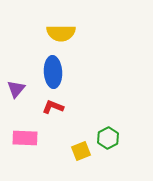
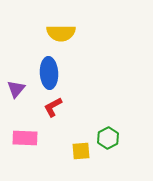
blue ellipse: moved 4 px left, 1 px down
red L-shape: rotated 50 degrees counterclockwise
yellow square: rotated 18 degrees clockwise
